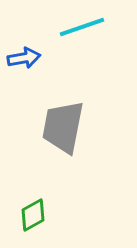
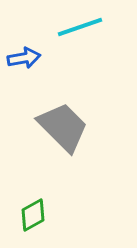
cyan line: moved 2 px left
gray trapezoid: rotated 124 degrees clockwise
